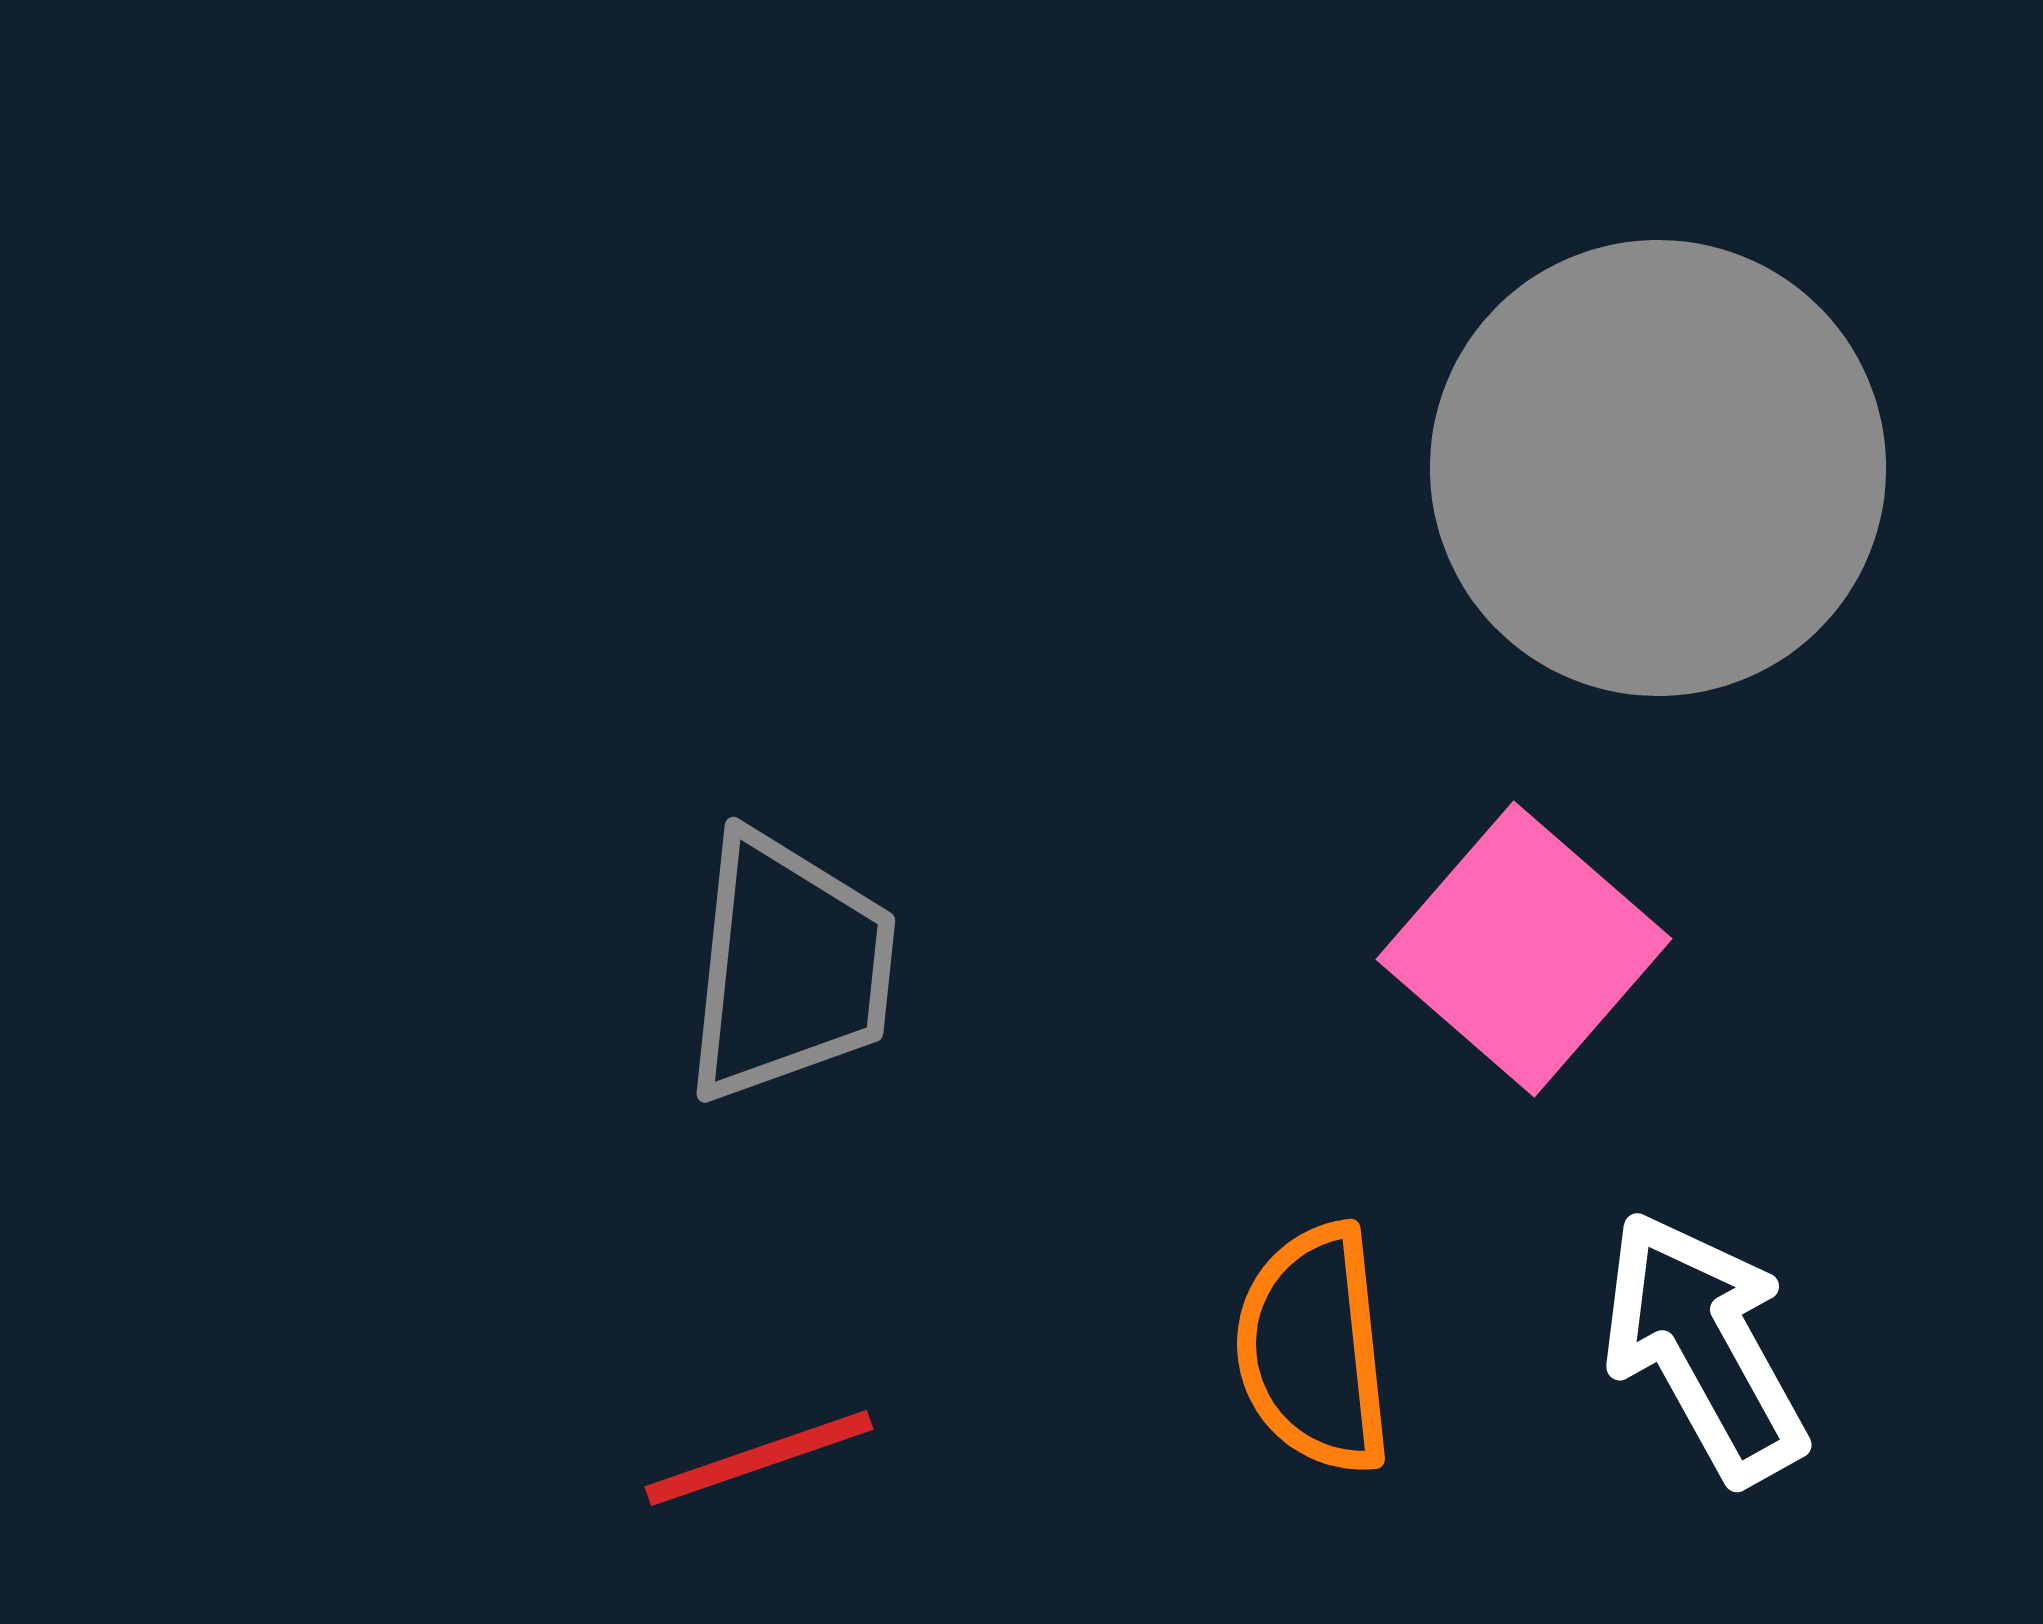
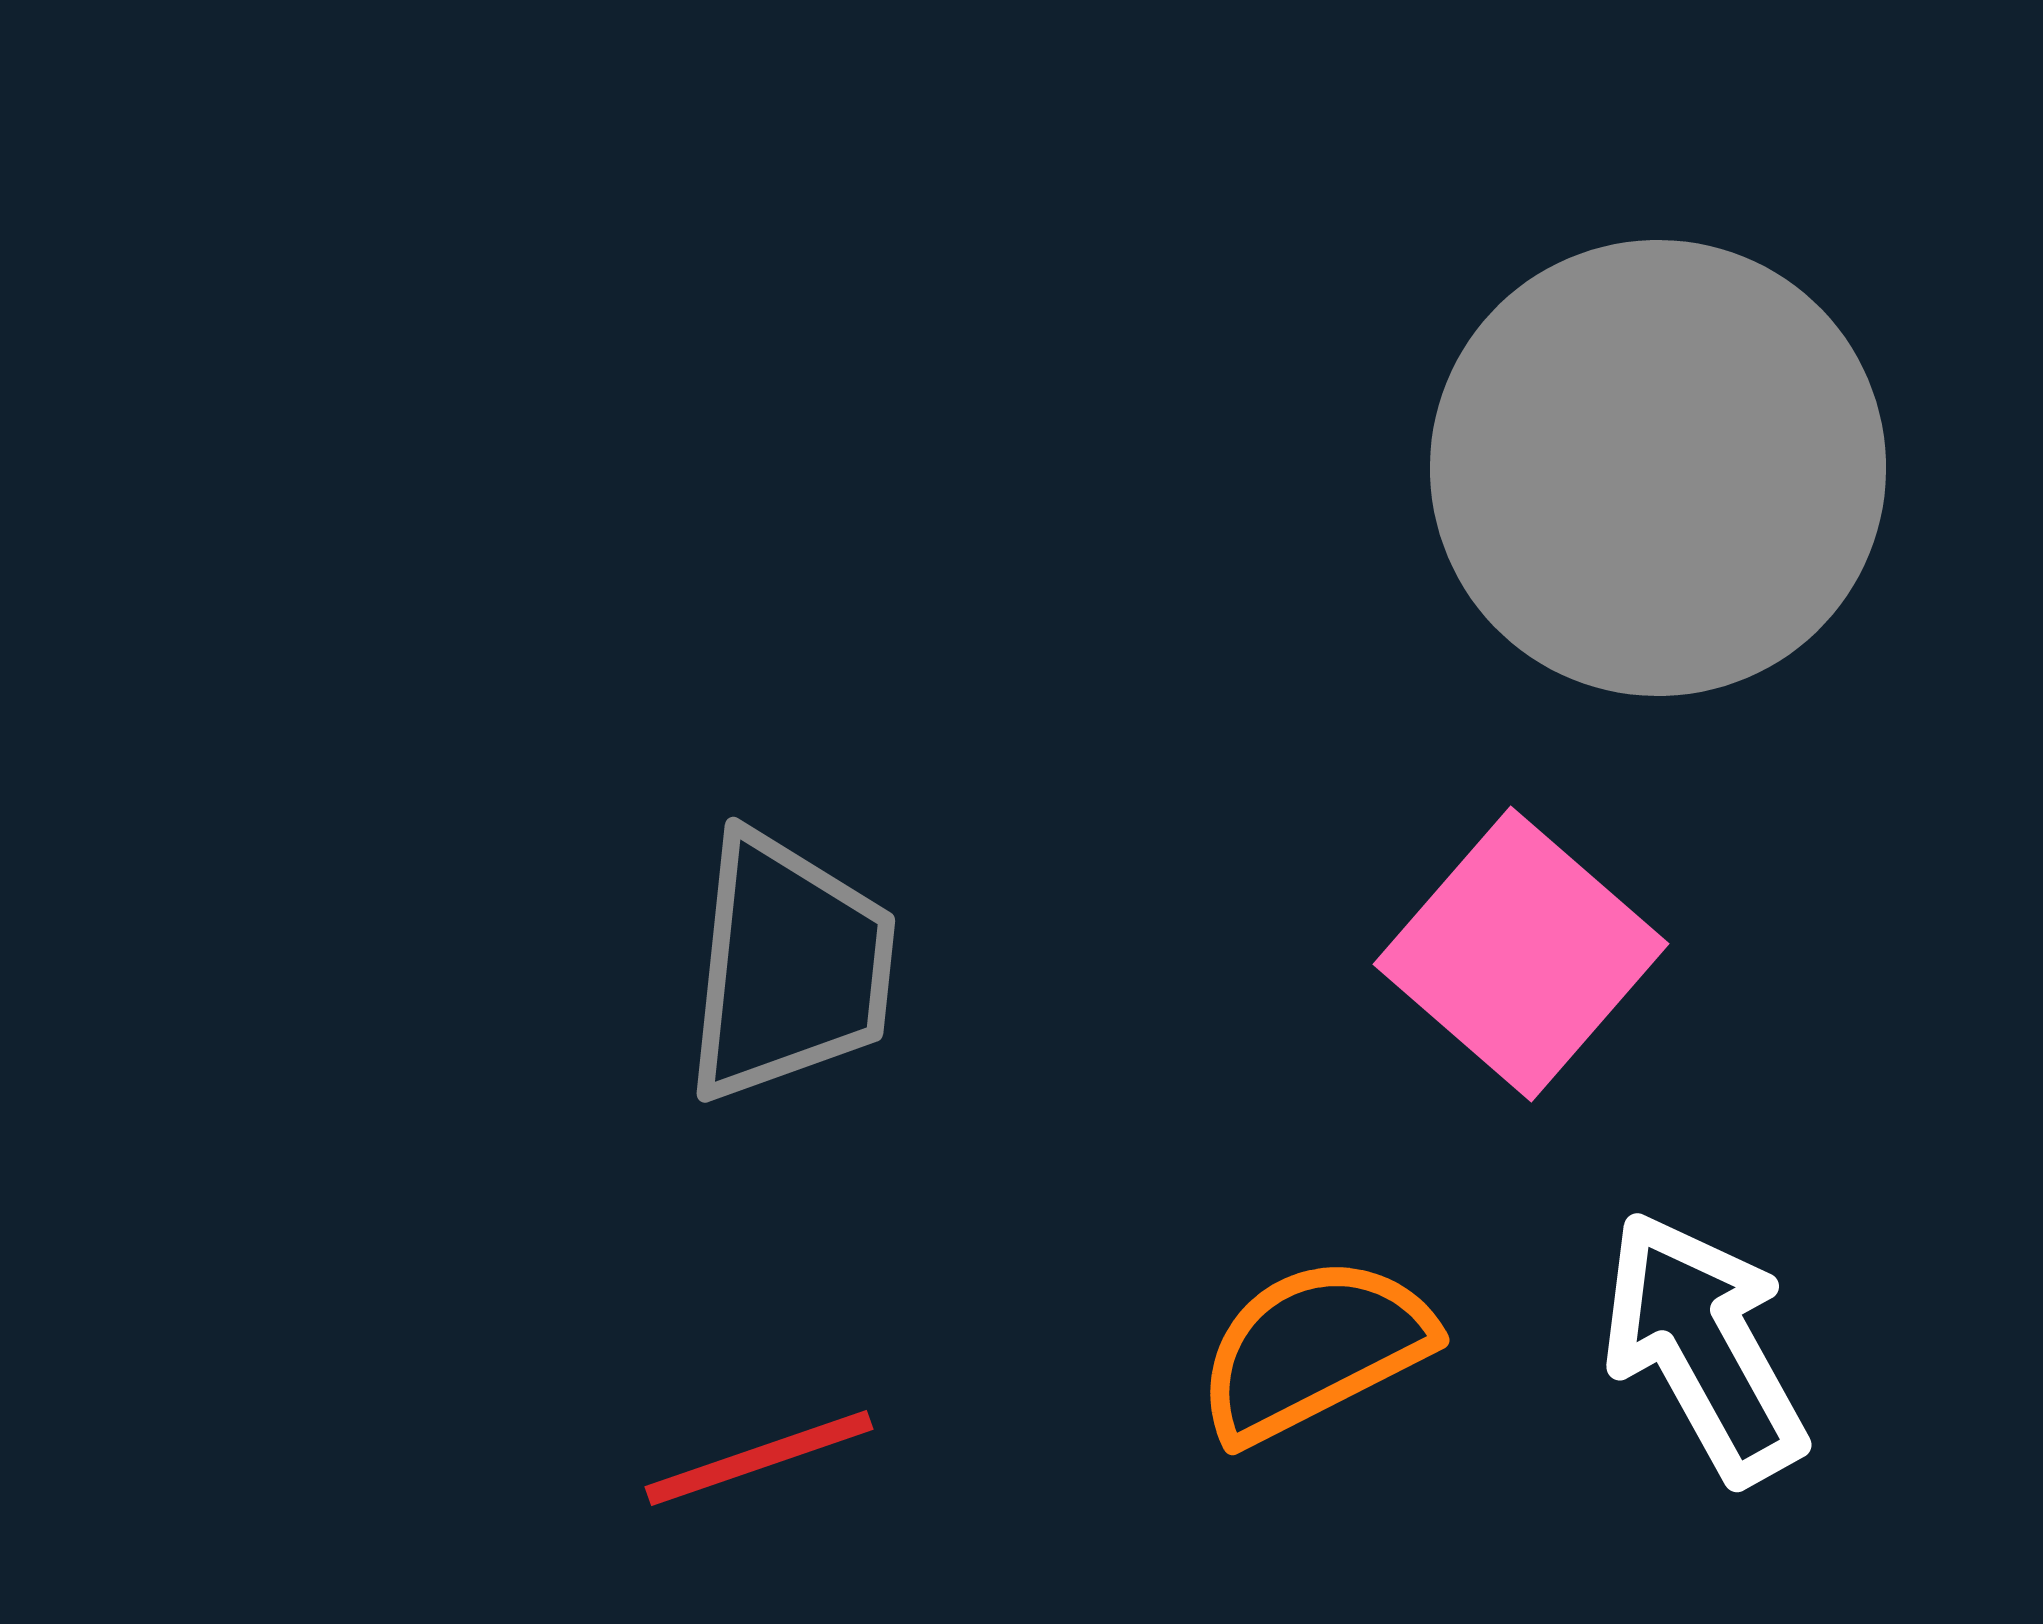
pink square: moved 3 px left, 5 px down
orange semicircle: rotated 69 degrees clockwise
